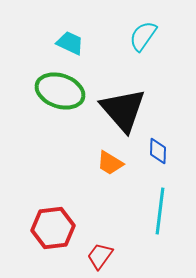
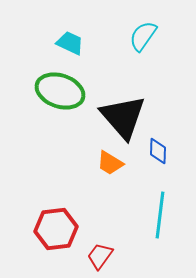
black triangle: moved 7 px down
cyan line: moved 4 px down
red hexagon: moved 3 px right, 1 px down
